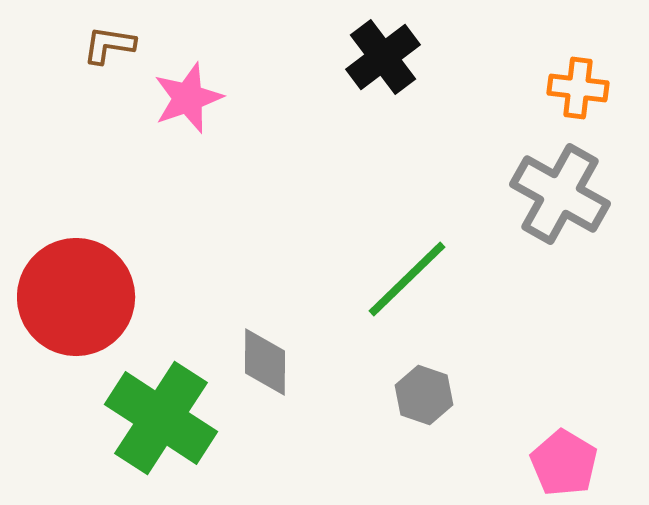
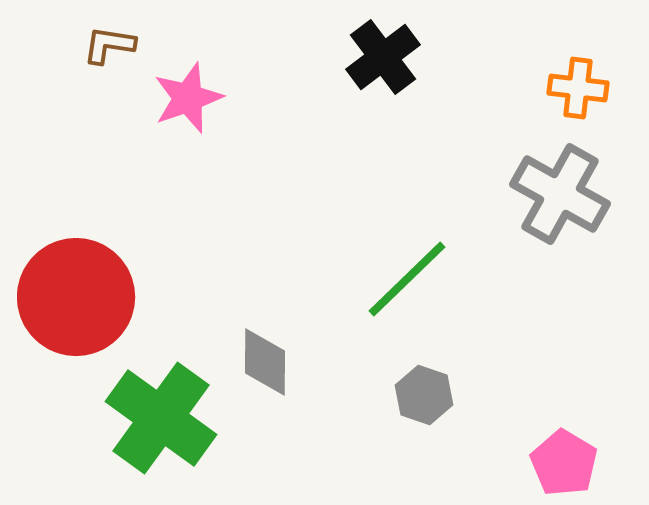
green cross: rotated 3 degrees clockwise
